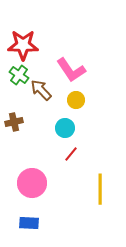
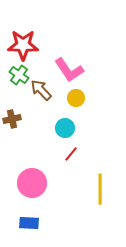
pink L-shape: moved 2 px left
yellow circle: moved 2 px up
brown cross: moved 2 px left, 3 px up
